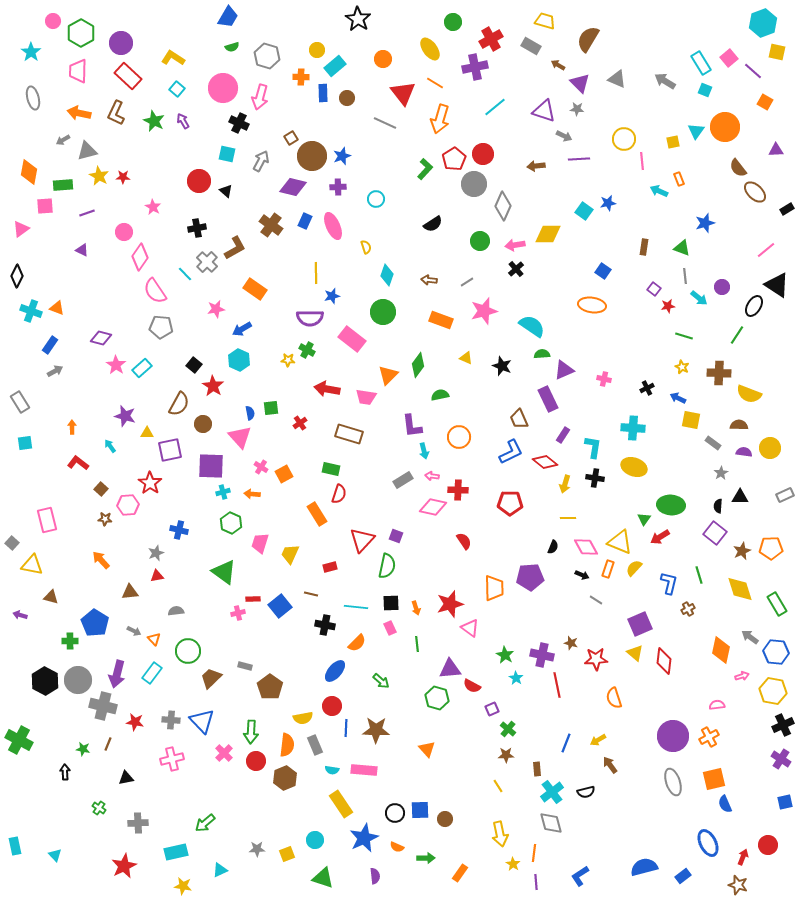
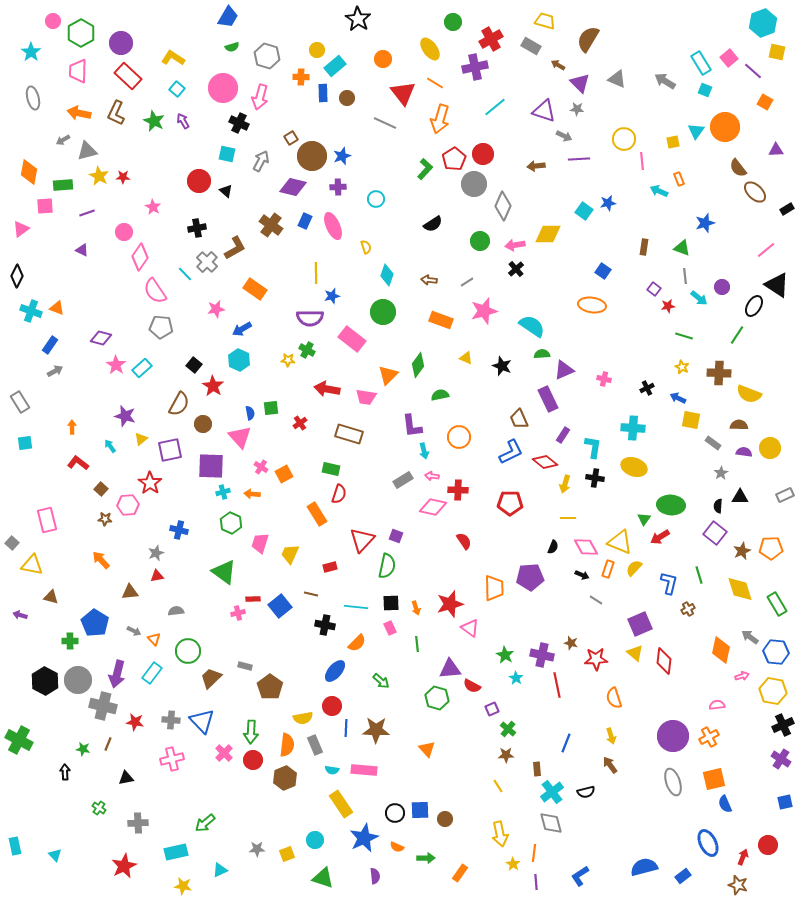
yellow triangle at (147, 433): moved 6 px left, 6 px down; rotated 40 degrees counterclockwise
yellow arrow at (598, 740): moved 13 px right, 4 px up; rotated 77 degrees counterclockwise
red circle at (256, 761): moved 3 px left, 1 px up
